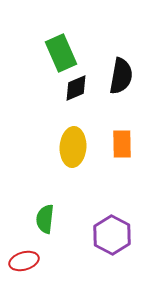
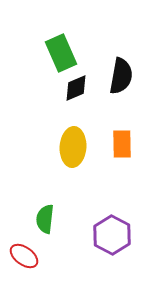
red ellipse: moved 5 px up; rotated 52 degrees clockwise
